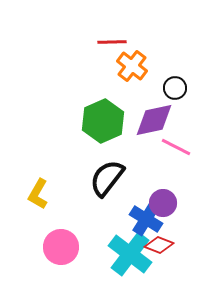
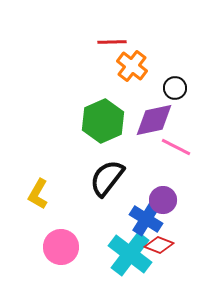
purple circle: moved 3 px up
